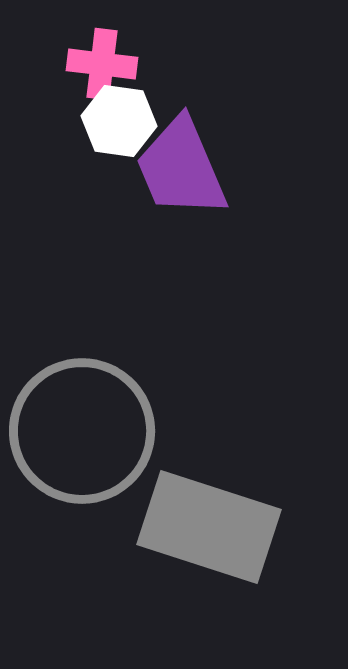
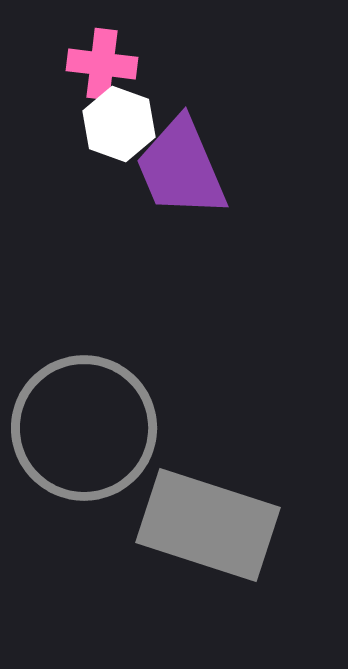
white hexagon: moved 3 px down; rotated 12 degrees clockwise
gray circle: moved 2 px right, 3 px up
gray rectangle: moved 1 px left, 2 px up
